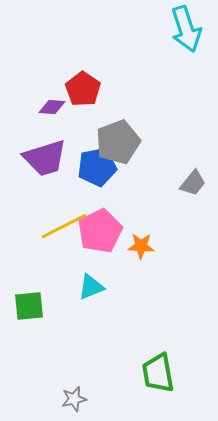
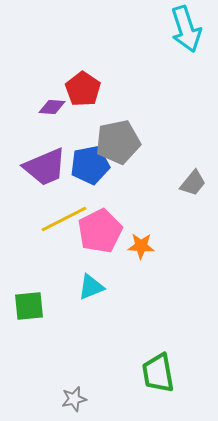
gray pentagon: rotated 9 degrees clockwise
purple trapezoid: moved 9 px down; rotated 6 degrees counterclockwise
blue pentagon: moved 7 px left, 2 px up
yellow line: moved 7 px up
